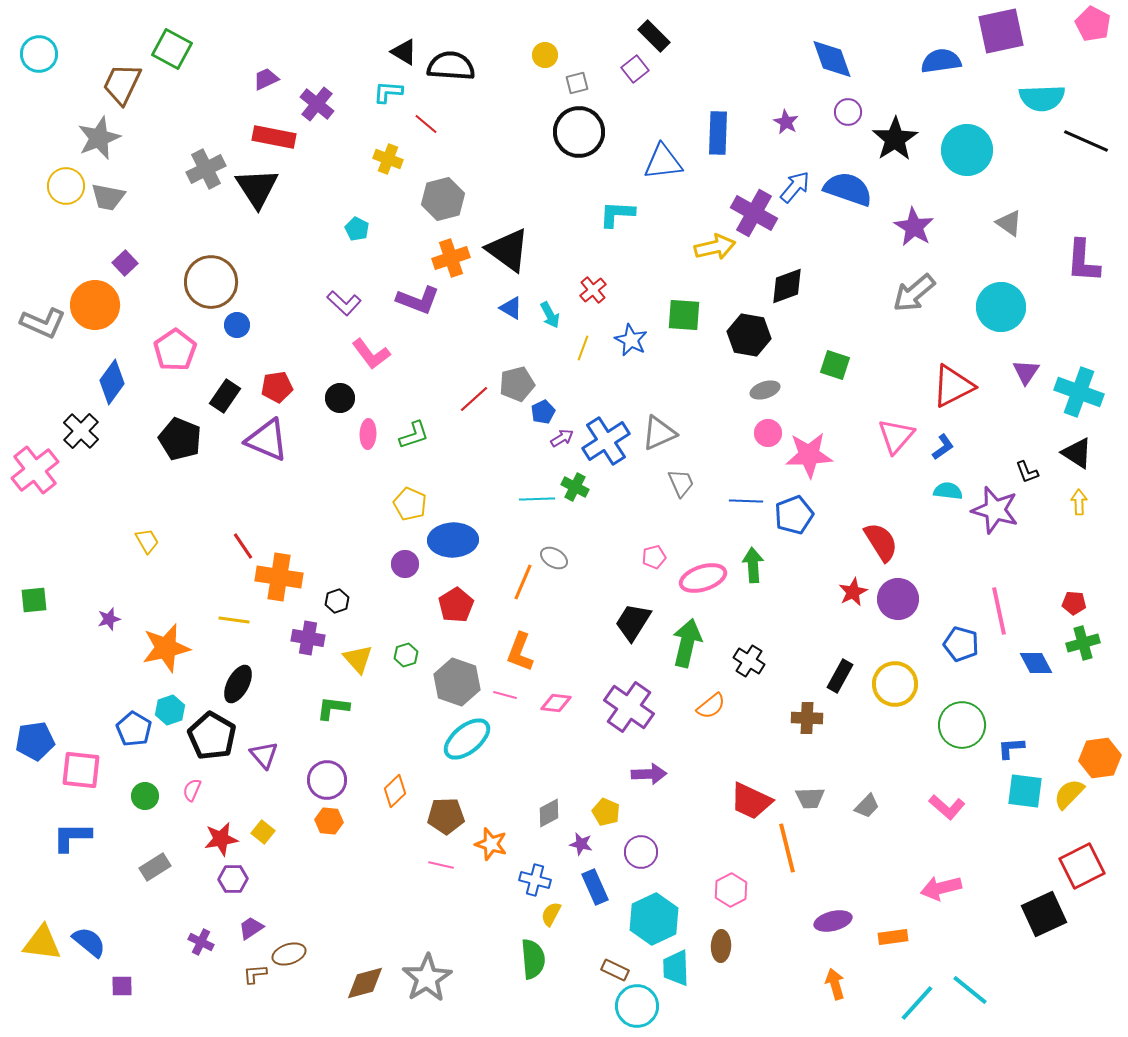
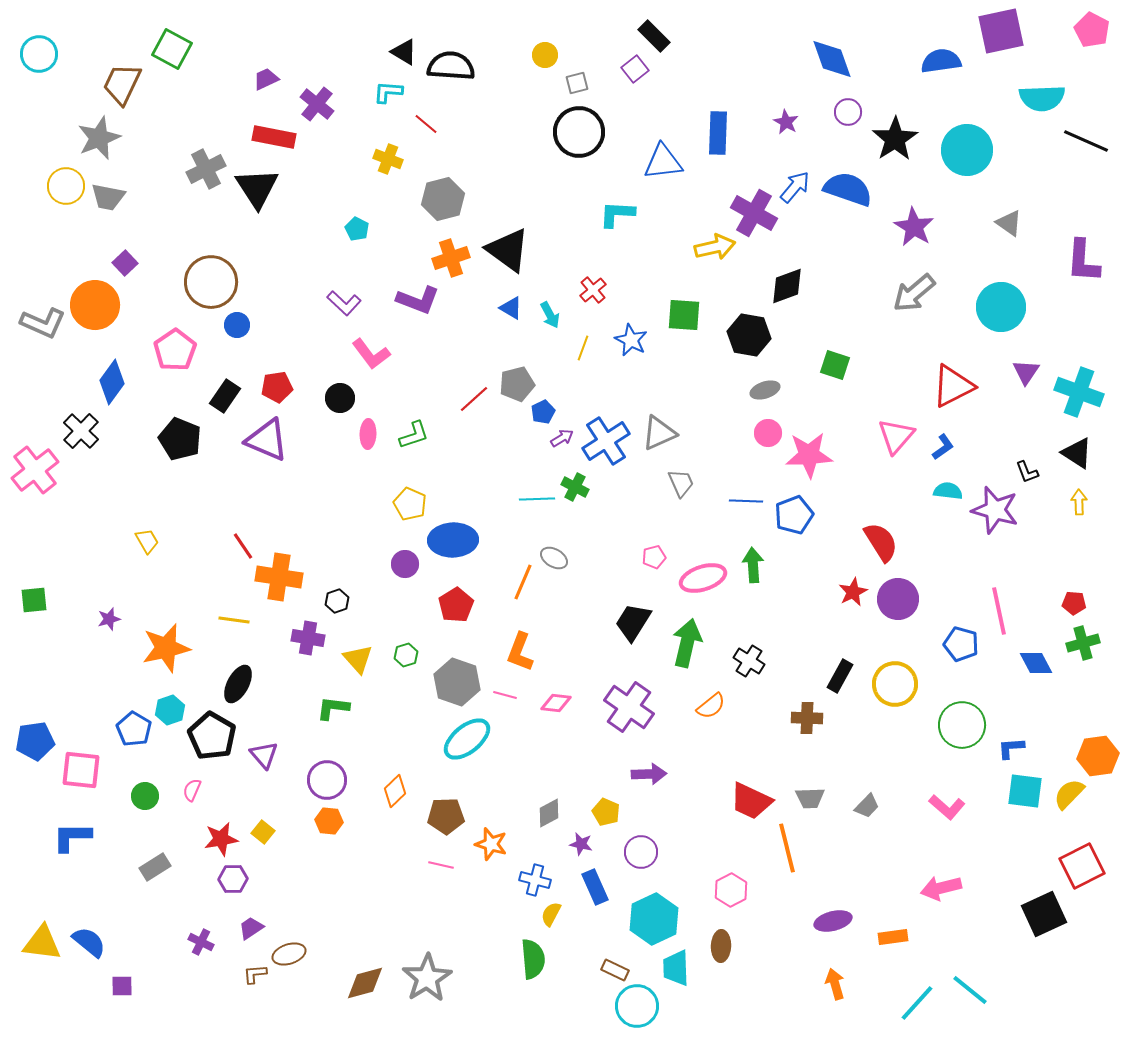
pink pentagon at (1093, 24): moved 1 px left, 6 px down
orange hexagon at (1100, 758): moved 2 px left, 2 px up
